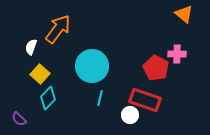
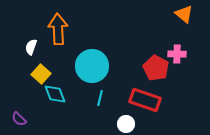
orange arrow: rotated 40 degrees counterclockwise
yellow square: moved 1 px right
cyan diamond: moved 7 px right, 4 px up; rotated 65 degrees counterclockwise
white circle: moved 4 px left, 9 px down
